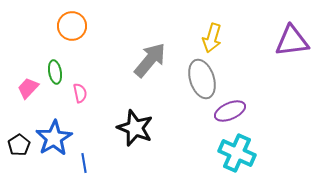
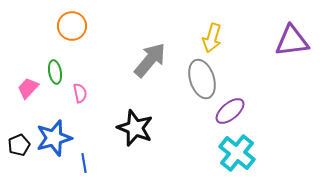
purple ellipse: rotated 16 degrees counterclockwise
blue star: rotated 15 degrees clockwise
black pentagon: rotated 10 degrees clockwise
cyan cross: rotated 15 degrees clockwise
